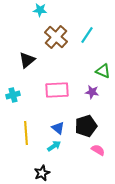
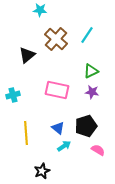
brown cross: moved 2 px down
black triangle: moved 5 px up
green triangle: moved 12 px left; rotated 49 degrees counterclockwise
pink rectangle: rotated 15 degrees clockwise
cyan arrow: moved 10 px right
black star: moved 2 px up
